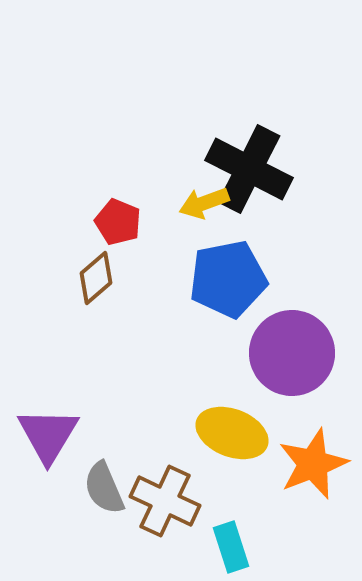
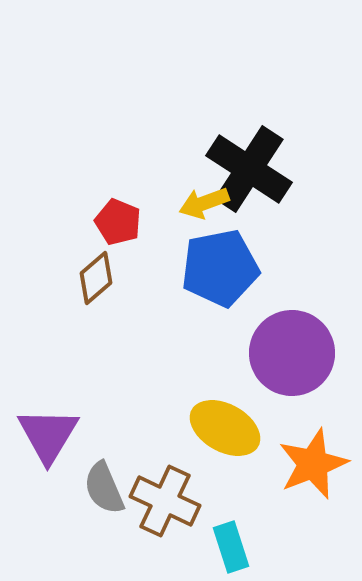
black cross: rotated 6 degrees clockwise
blue pentagon: moved 8 px left, 11 px up
yellow ellipse: moved 7 px left, 5 px up; rotated 8 degrees clockwise
